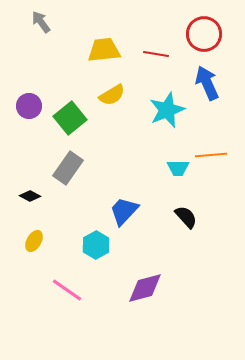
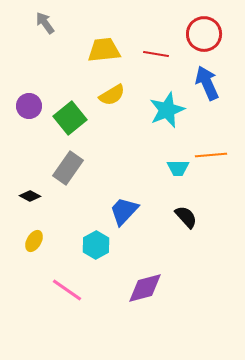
gray arrow: moved 4 px right, 1 px down
